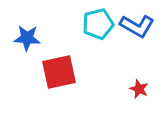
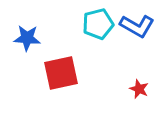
red square: moved 2 px right, 1 px down
